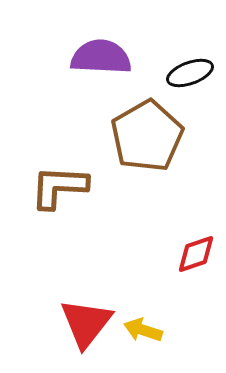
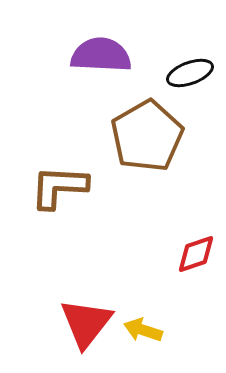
purple semicircle: moved 2 px up
